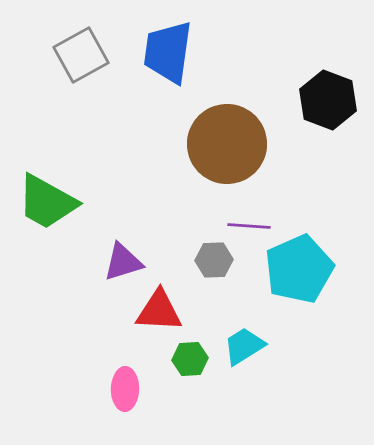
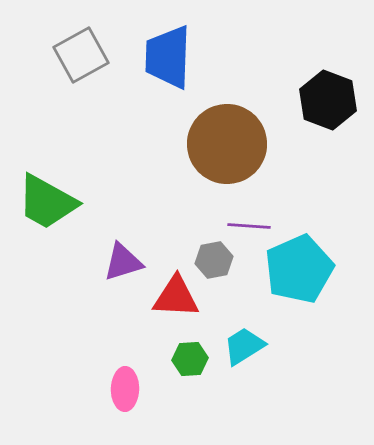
blue trapezoid: moved 5 px down; rotated 6 degrees counterclockwise
gray hexagon: rotated 9 degrees counterclockwise
red triangle: moved 17 px right, 14 px up
